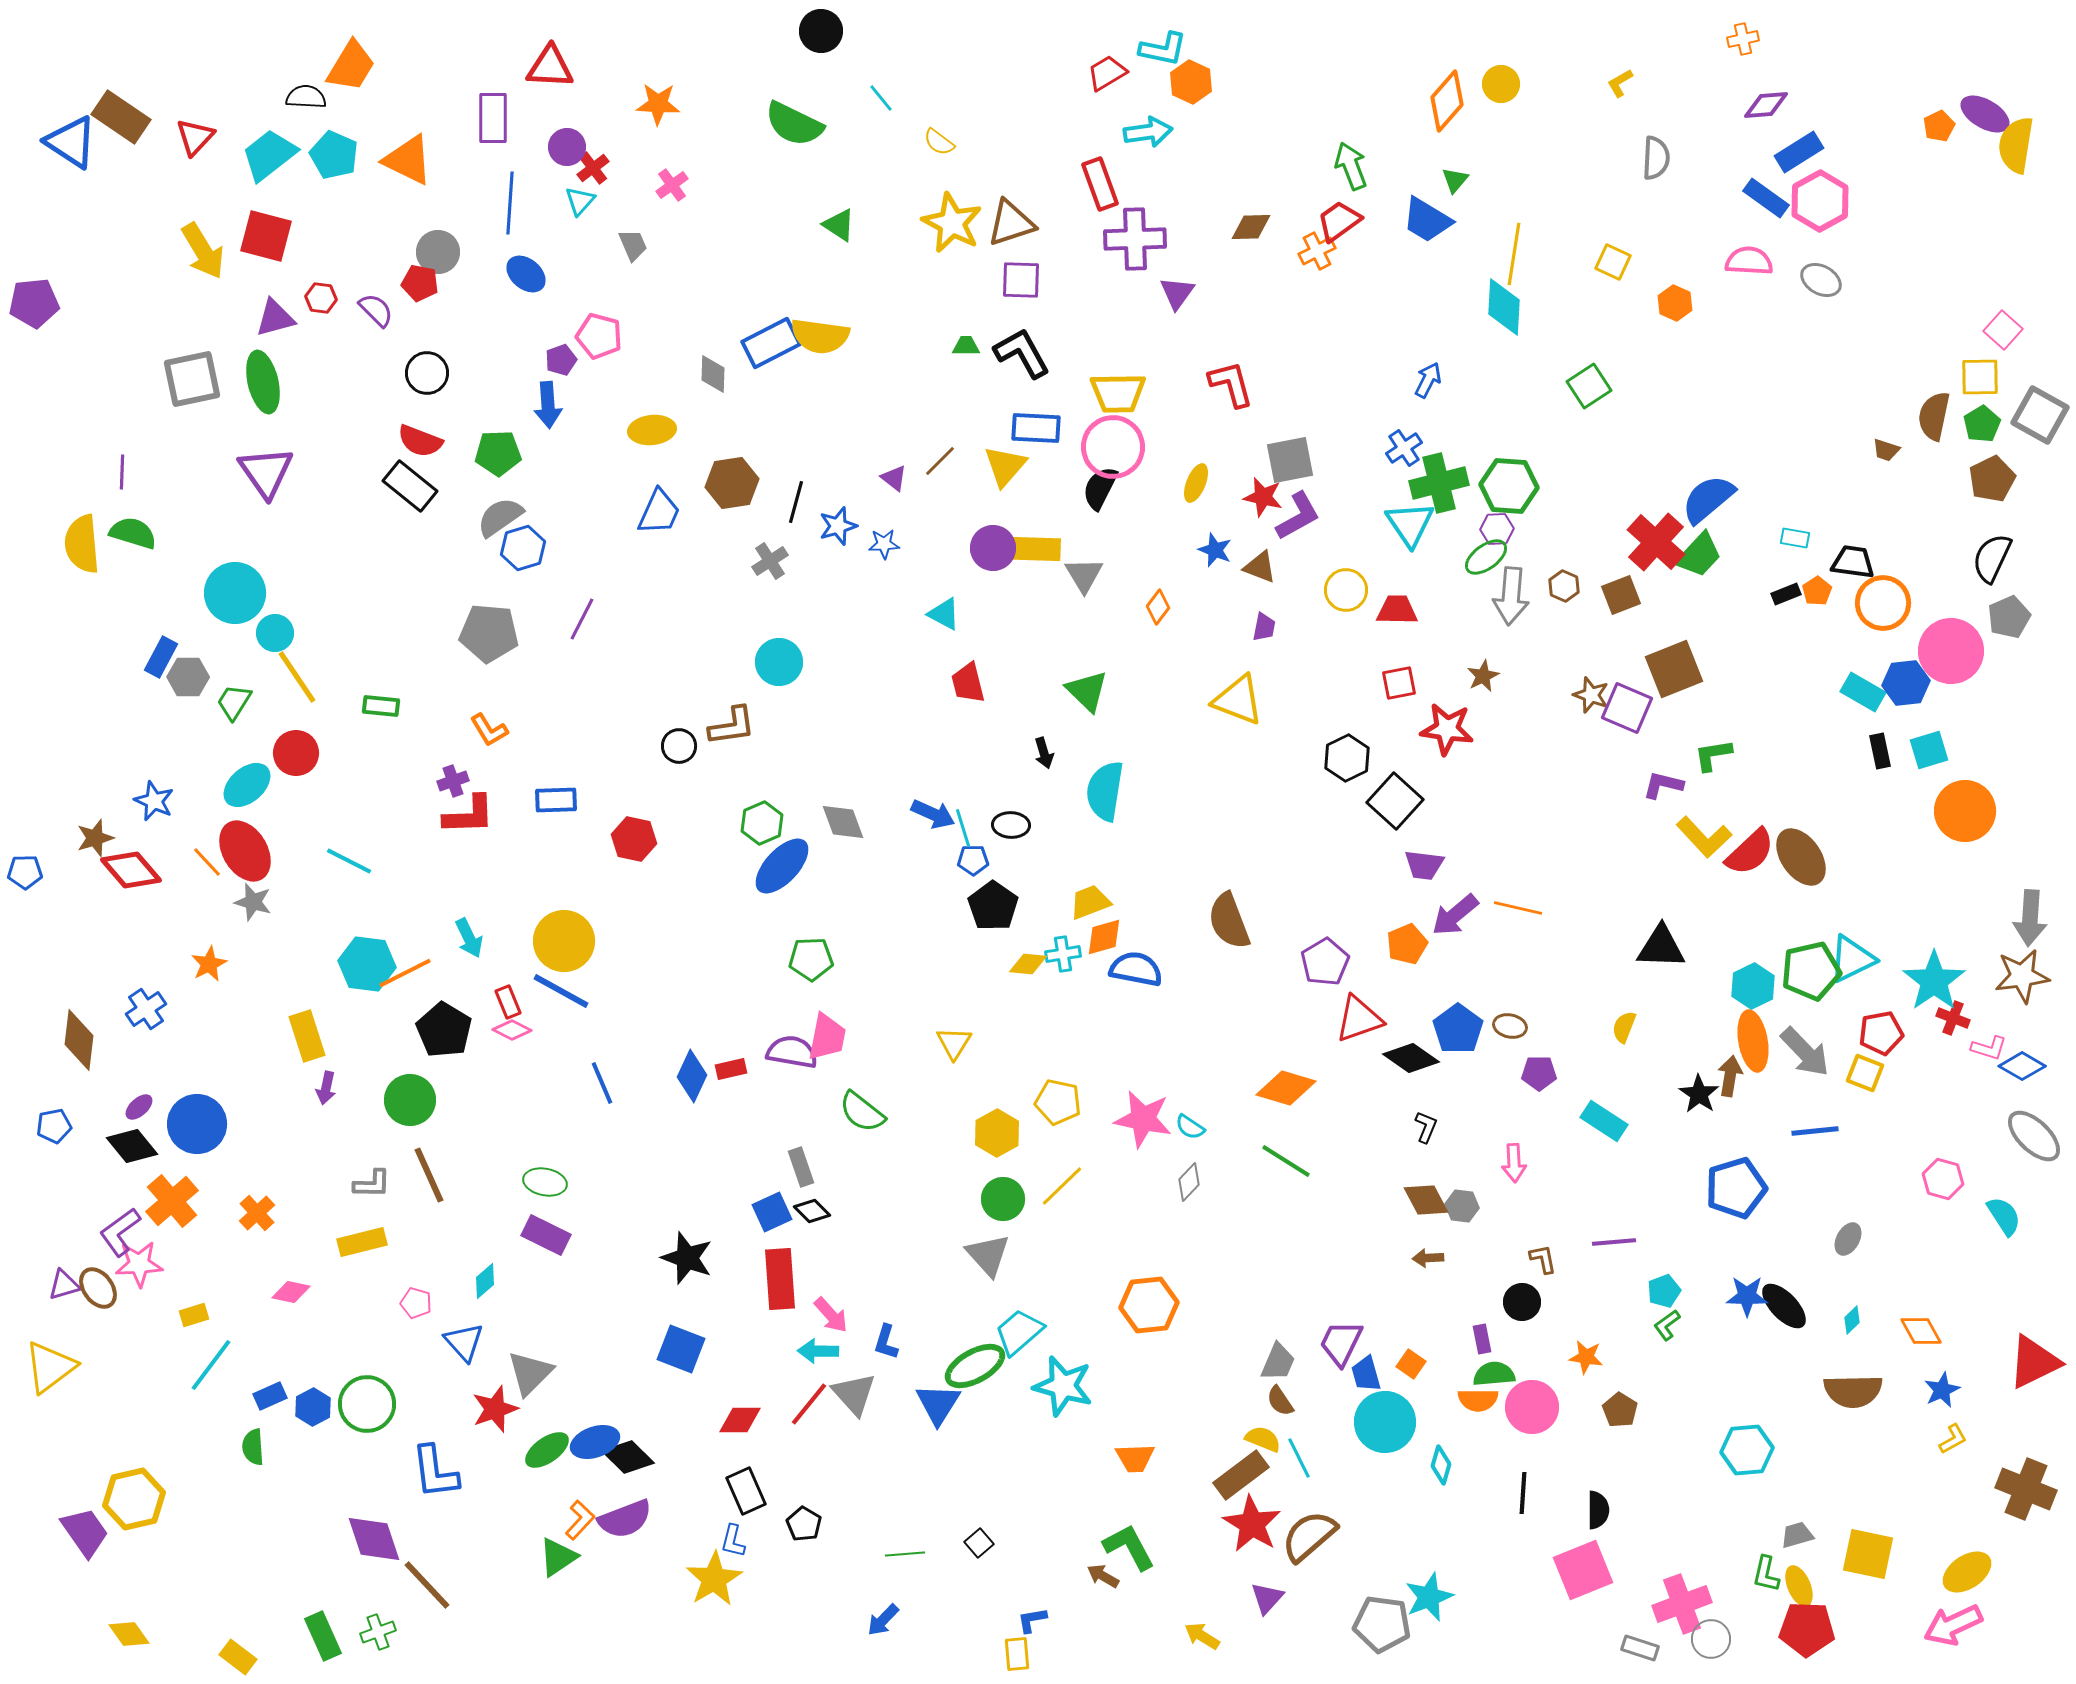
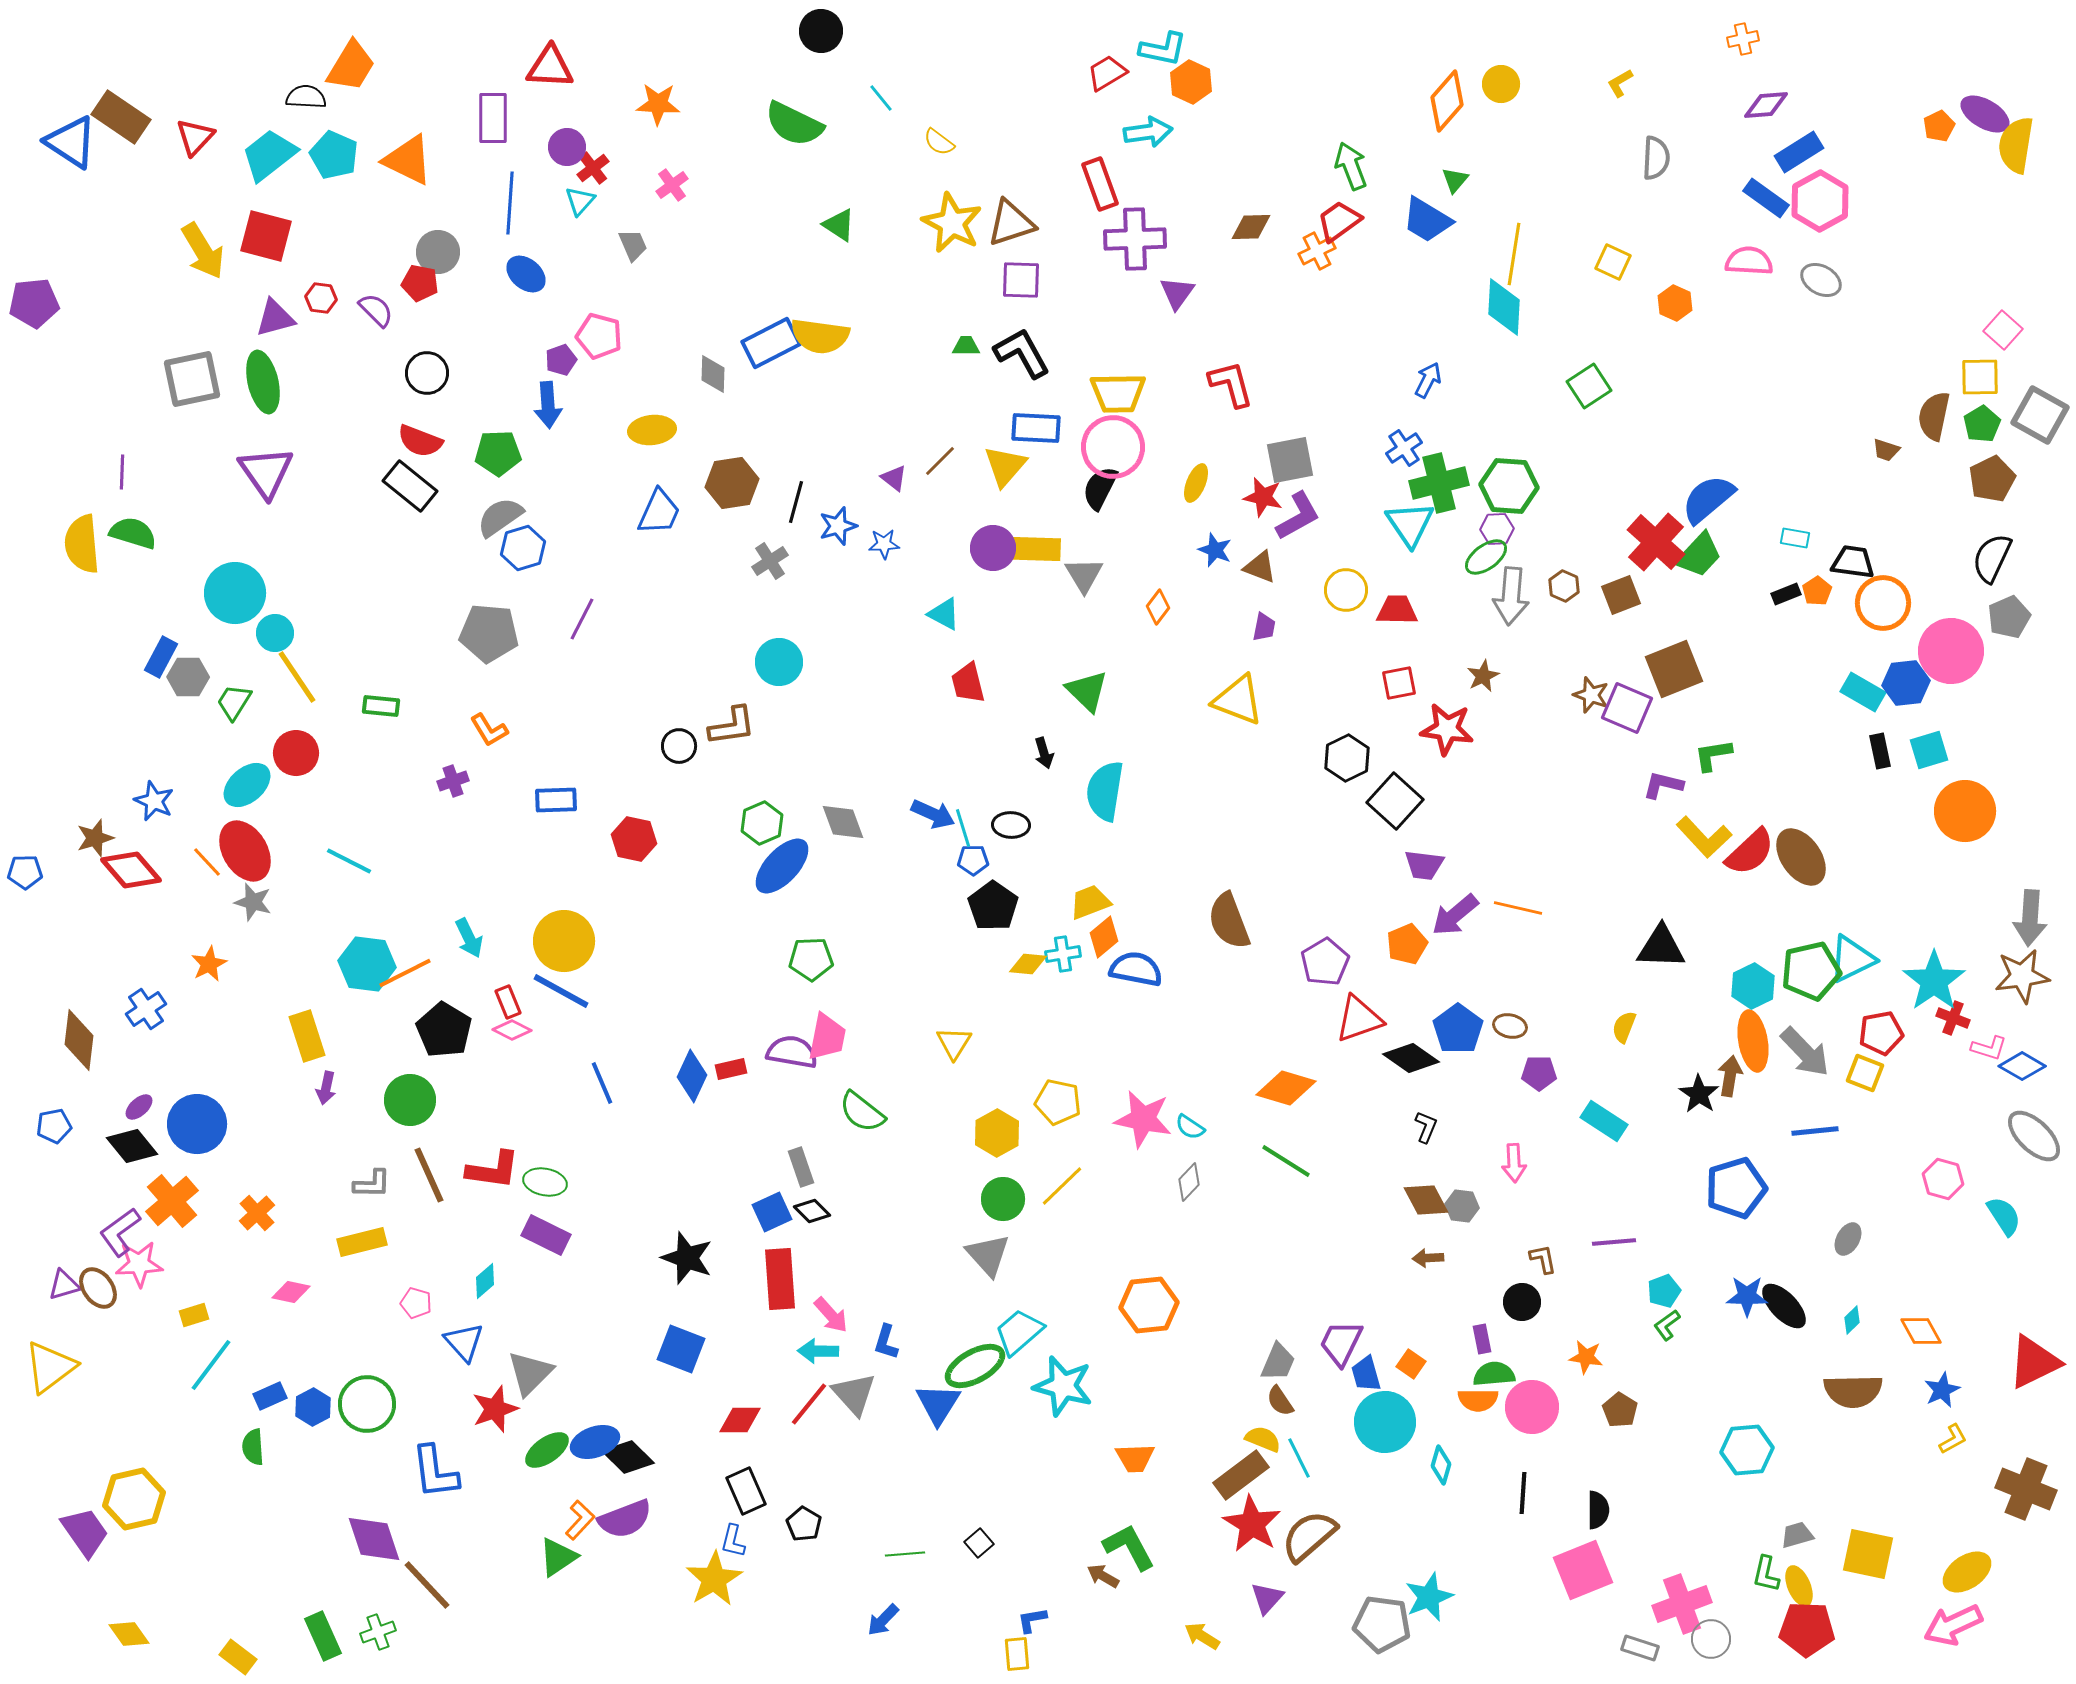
red L-shape at (469, 815): moved 24 px right, 355 px down; rotated 10 degrees clockwise
orange diamond at (1104, 937): rotated 24 degrees counterclockwise
